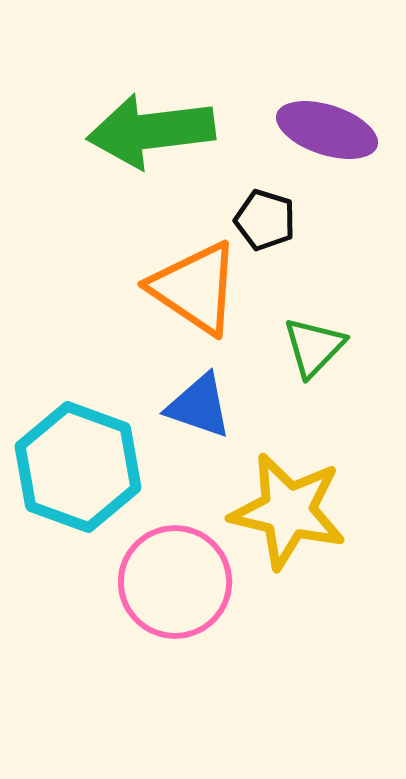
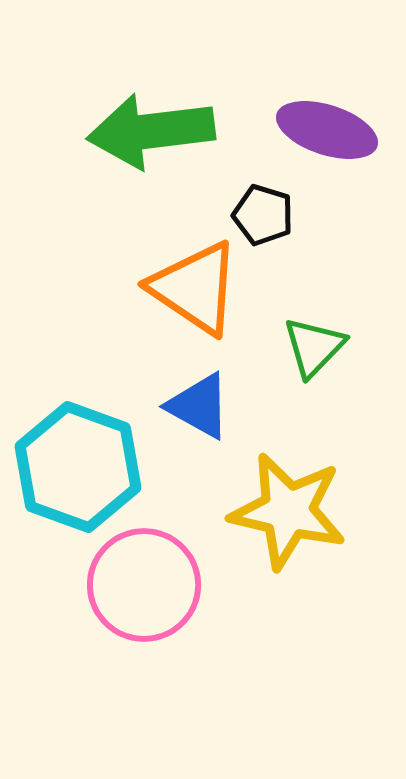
black pentagon: moved 2 px left, 5 px up
blue triangle: rotated 10 degrees clockwise
pink circle: moved 31 px left, 3 px down
